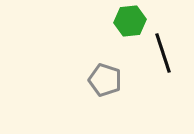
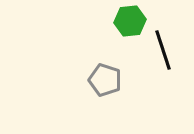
black line: moved 3 px up
